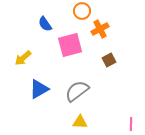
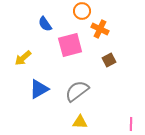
orange cross: rotated 36 degrees counterclockwise
